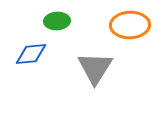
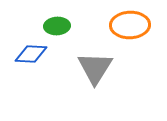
green ellipse: moved 5 px down
blue diamond: rotated 8 degrees clockwise
